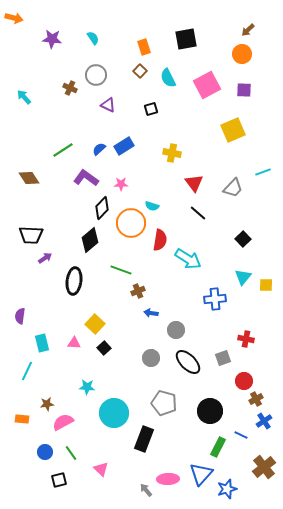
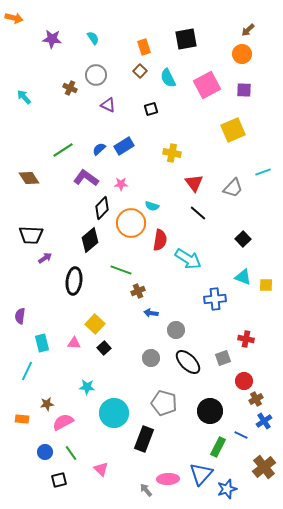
cyan triangle at (243, 277): rotated 48 degrees counterclockwise
